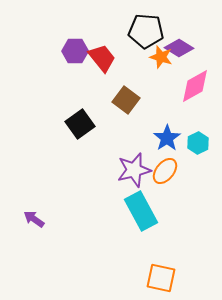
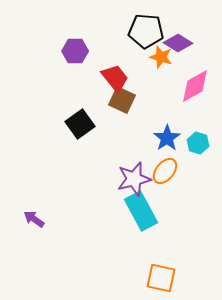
purple diamond: moved 1 px left, 5 px up
red trapezoid: moved 13 px right, 20 px down
brown square: moved 4 px left; rotated 12 degrees counterclockwise
cyan hexagon: rotated 15 degrees counterclockwise
purple star: moved 9 px down
